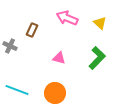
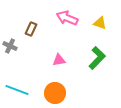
yellow triangle: rotated 24 degrees counterclockwise
brown rectangle: moved 1 px left, 1 px up
pink triangle: moved 2 px down; rotated 24 degrees counterclockwise
